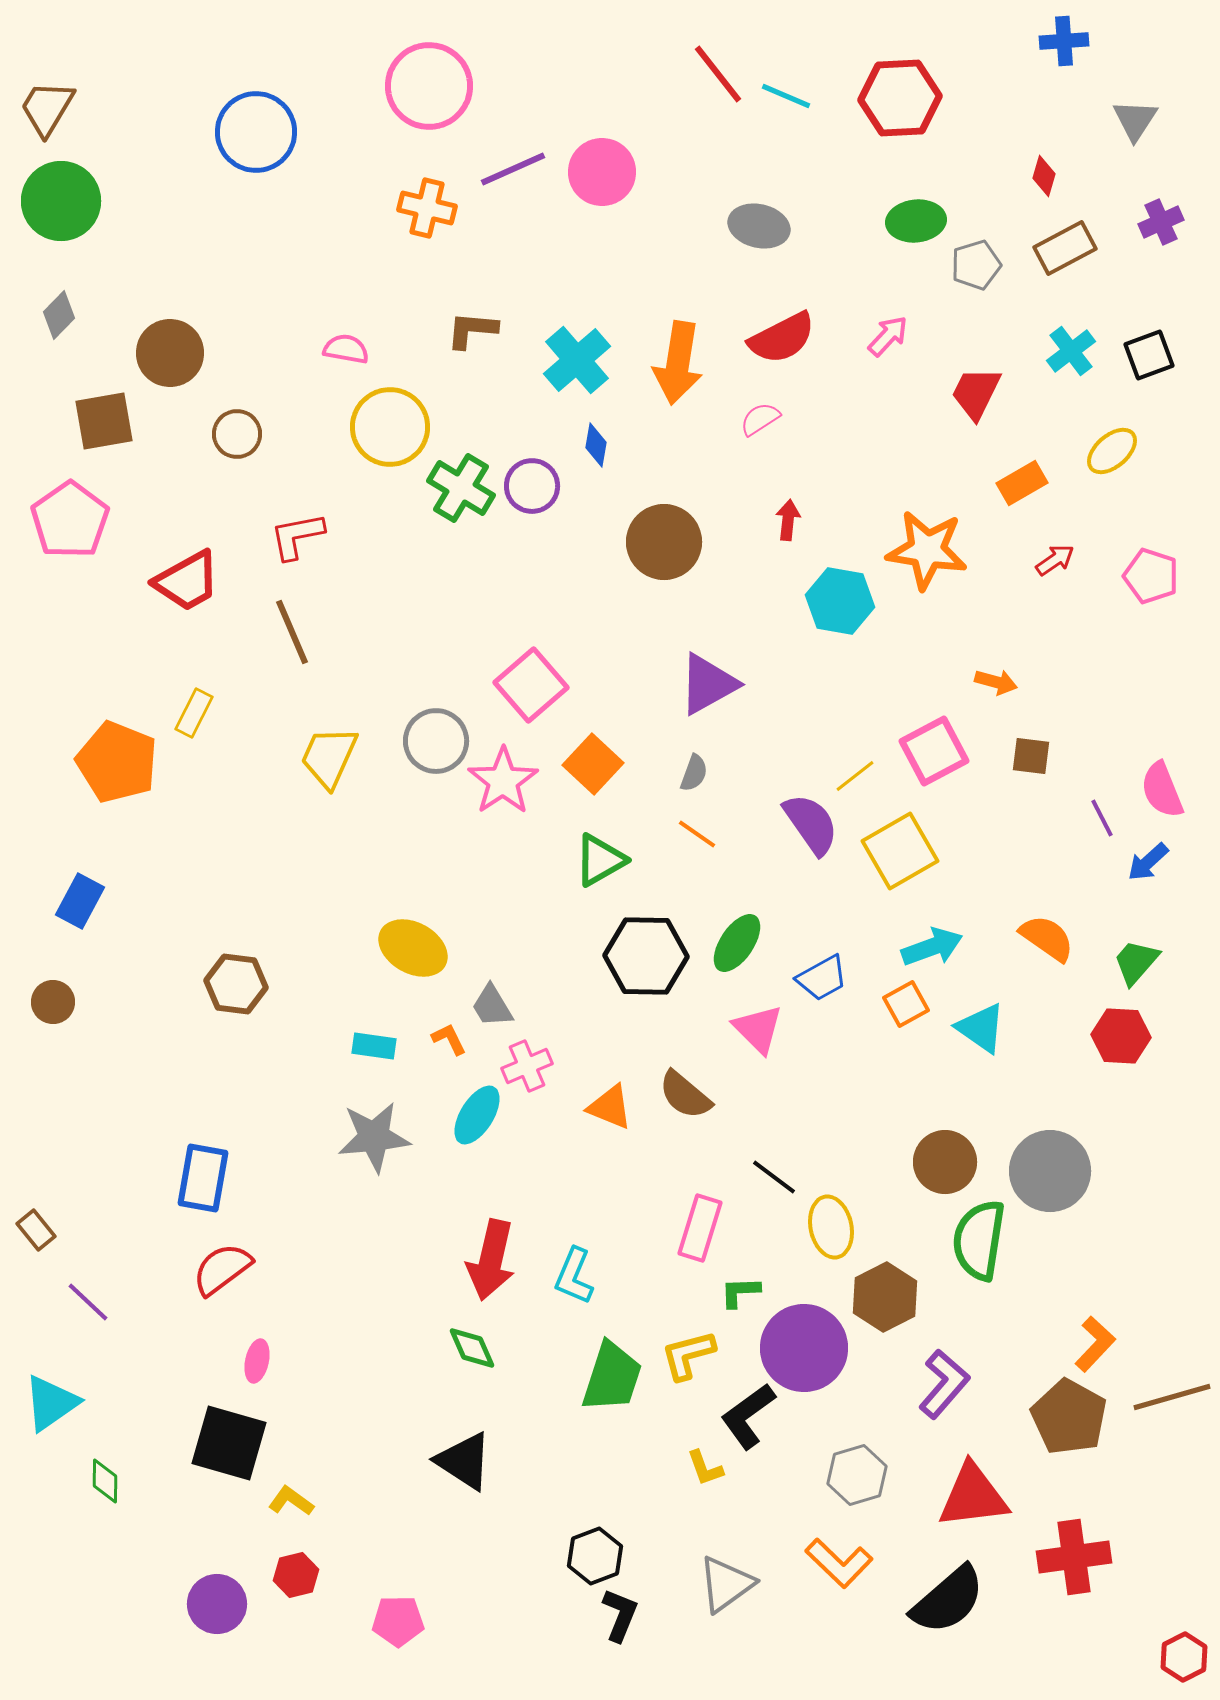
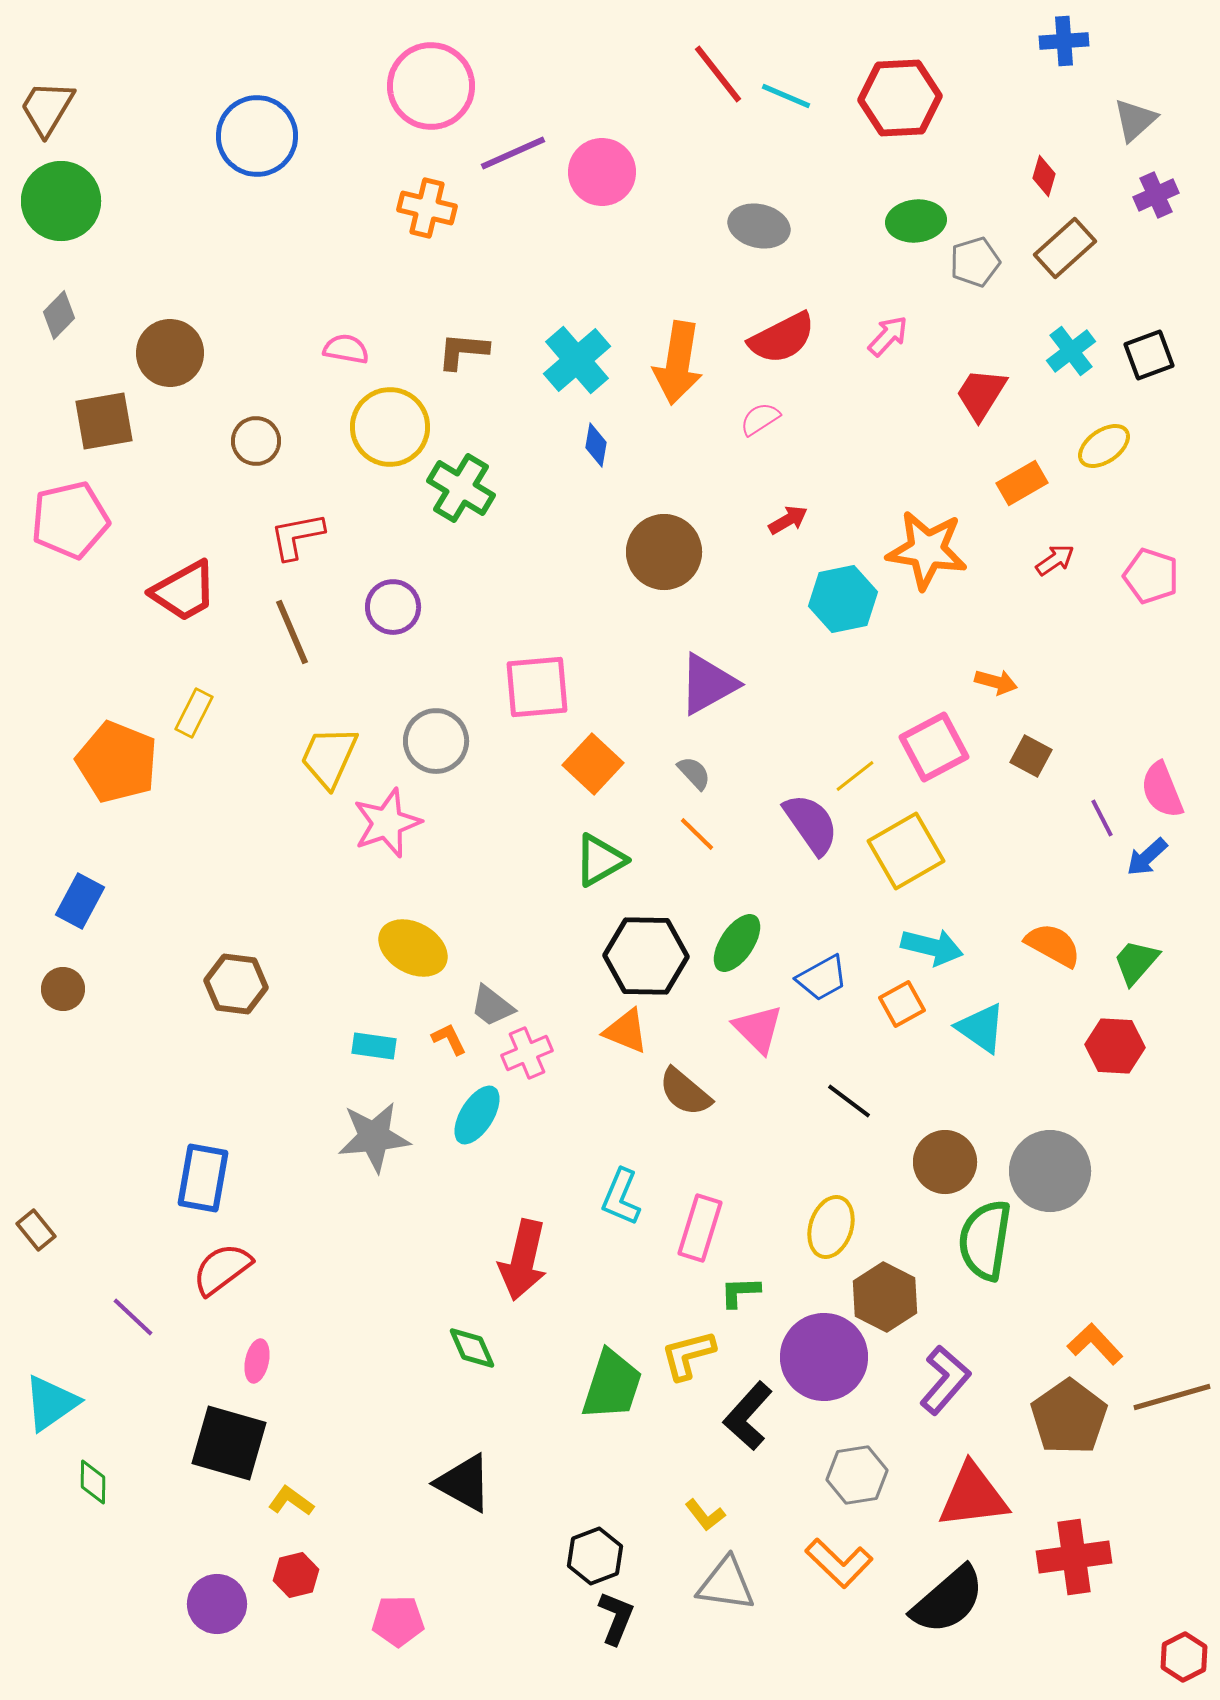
pink circle at (429, 86): moved 2 px right
gray triangle at (1135, 120): rotated 15 degrees clockwise
blue circle at (256, 132): moved 1 px right, 4 px down
purple line at (513, 169): moved 16 px up
purple cross at (1161, 222): moved 5 px left, 27 px up
brown rectangle at (1065, 248): rotated 14 degrees counterclockwise
gray pentagon at (976, 265): moved 1 px left, 3 px up
brown L-shape at (472, 330): moved 9 px left, 21 px down
red trapezoid at (976, 393): moved 5 px right, 1 px down; rotated 6 degrees clockwise
brown circle at (237, 434): moved 19 px right, 7 px down
yellow ellipse at (1112, 451): moved 8 px left, 5 px up; rotated 6 degrees clockwise
purple circle at (532, 486): moved 139 px left, 121 px down
pink pentagon at (70, 520): rotated 22 degrees clockwise
red arrow at (788, 520): rotated 54 degrees clockwise
brown circle at (664, 542): moved 10 px down
red trapezoid at (187, 581): moved 3 px left, 10 px down
cyan hexagon at (840, 601): moved 3 px right, 2 px up; rotated 22 degrees counterclockwise
pink square at (531, 685): moved 6 px right, 2 px down; rotated 36 degrees clockwise
pink square at (934, 751): moved 4 px up
brown square at (1031, 756): rotated 21 degrees clockwise
gray semicircle at (694, 773): rotated 63 degrees counterclockwise
pink star at (503, 781): moved 116 px left, 42 px down; rotated 14 degrees clockwise
orange line at (697, 834): rotated 9 degrees clockwise
yellow square at (900, 851): moved 6 px right
blue arrow at (1148, 862): moved 1 px left, 5 px up
orange semicircle at (1047, 938): moved 6 px right, 7 px down; rotated 6 degrees counterclockwise
cyan arrow at (932, 947): rotated 34 degrees clockwise
brown circle at (53, 1002): moved 10 px right, 13 px up
orange square at (906, 1004): moved 4 px left
gray trapezoid at (492, 1006): rotated 21 degrees counterclockwise
red hexagon at (1121, 1036): moved 6 px left, 10 px down
pink cross at (527, 1066): moved 13 px up
brown semicircle at (685, 1095): moved 3 px up
orange triangle at (610, 1107): moved 16 px right, 76 px up
black line at (774, 1177): moved 75 px right, 76 px up
yellow ellipse at (831, 1227): rotated 30 degrees clockwise
green semicircle at (979, 1240): moved 6 px right
red arrow at (491, 1260): moved 32 px right
cyan L-shape at (574, 1276): moved 47 px right, 79 px up
brown hexagon at (885, 1297): rotated 6 degrees counterclockwise
purple line at (88, 1302): moved 45 px right, 15 px down
orange L-shape at (1095, 1344): rotated 86 degrees counterclockwise
purple circle at (804, 1348): moved 20 px right, 9 px down
green trapezoid at (612, 1377): moved 8 px down
purple L-shape at (944, 1384): moved 1 px right, 4 px up
black L-shape at (748, 1416): rotated 12 degrees counterclockwise
brown pentagon at (1069, 1417): rotated 8 degrees clockwise
black triangle at (464, 1461): moved 22 px down; rotated 4 degrees counterclockwise
yellow L-shape at (705, 1468): moved 47 px down; rotated 18 degrees counterclockwise
gray hexagon at (857, 1475): rotated 8 degrees clockwise
green diamond at (105, 1481): moved 12 px left, 1 px down
gray triangle at (726, 1584): rotated 44 degrees clockwise
black L-shape at (620, 1615): moved 4 px left, 3 px down
